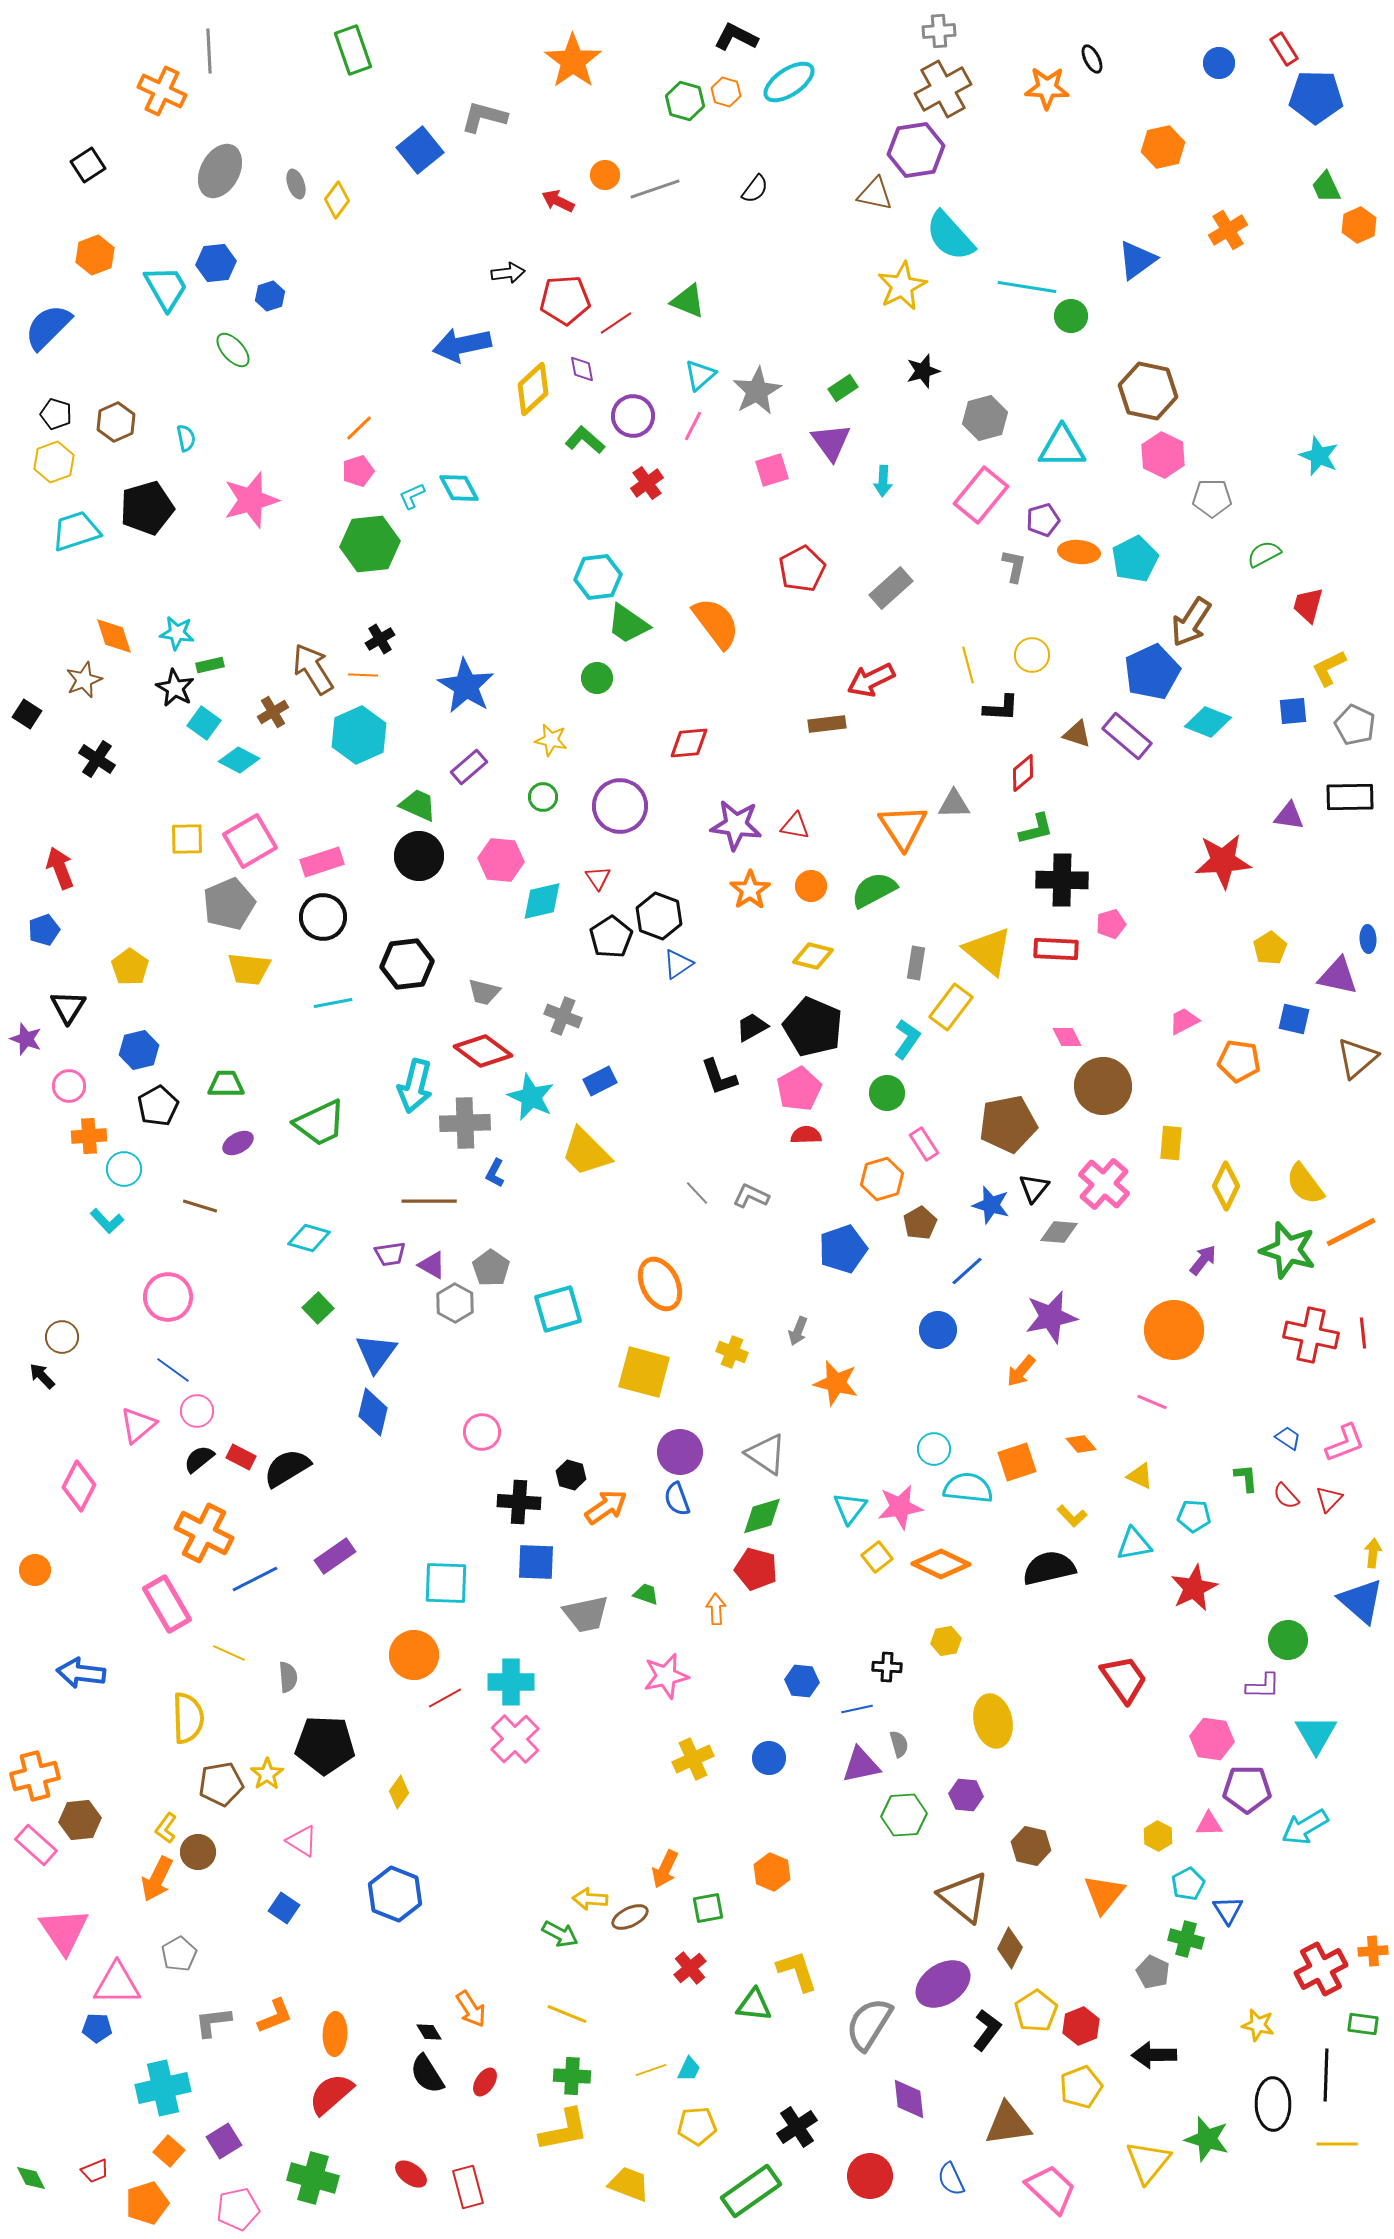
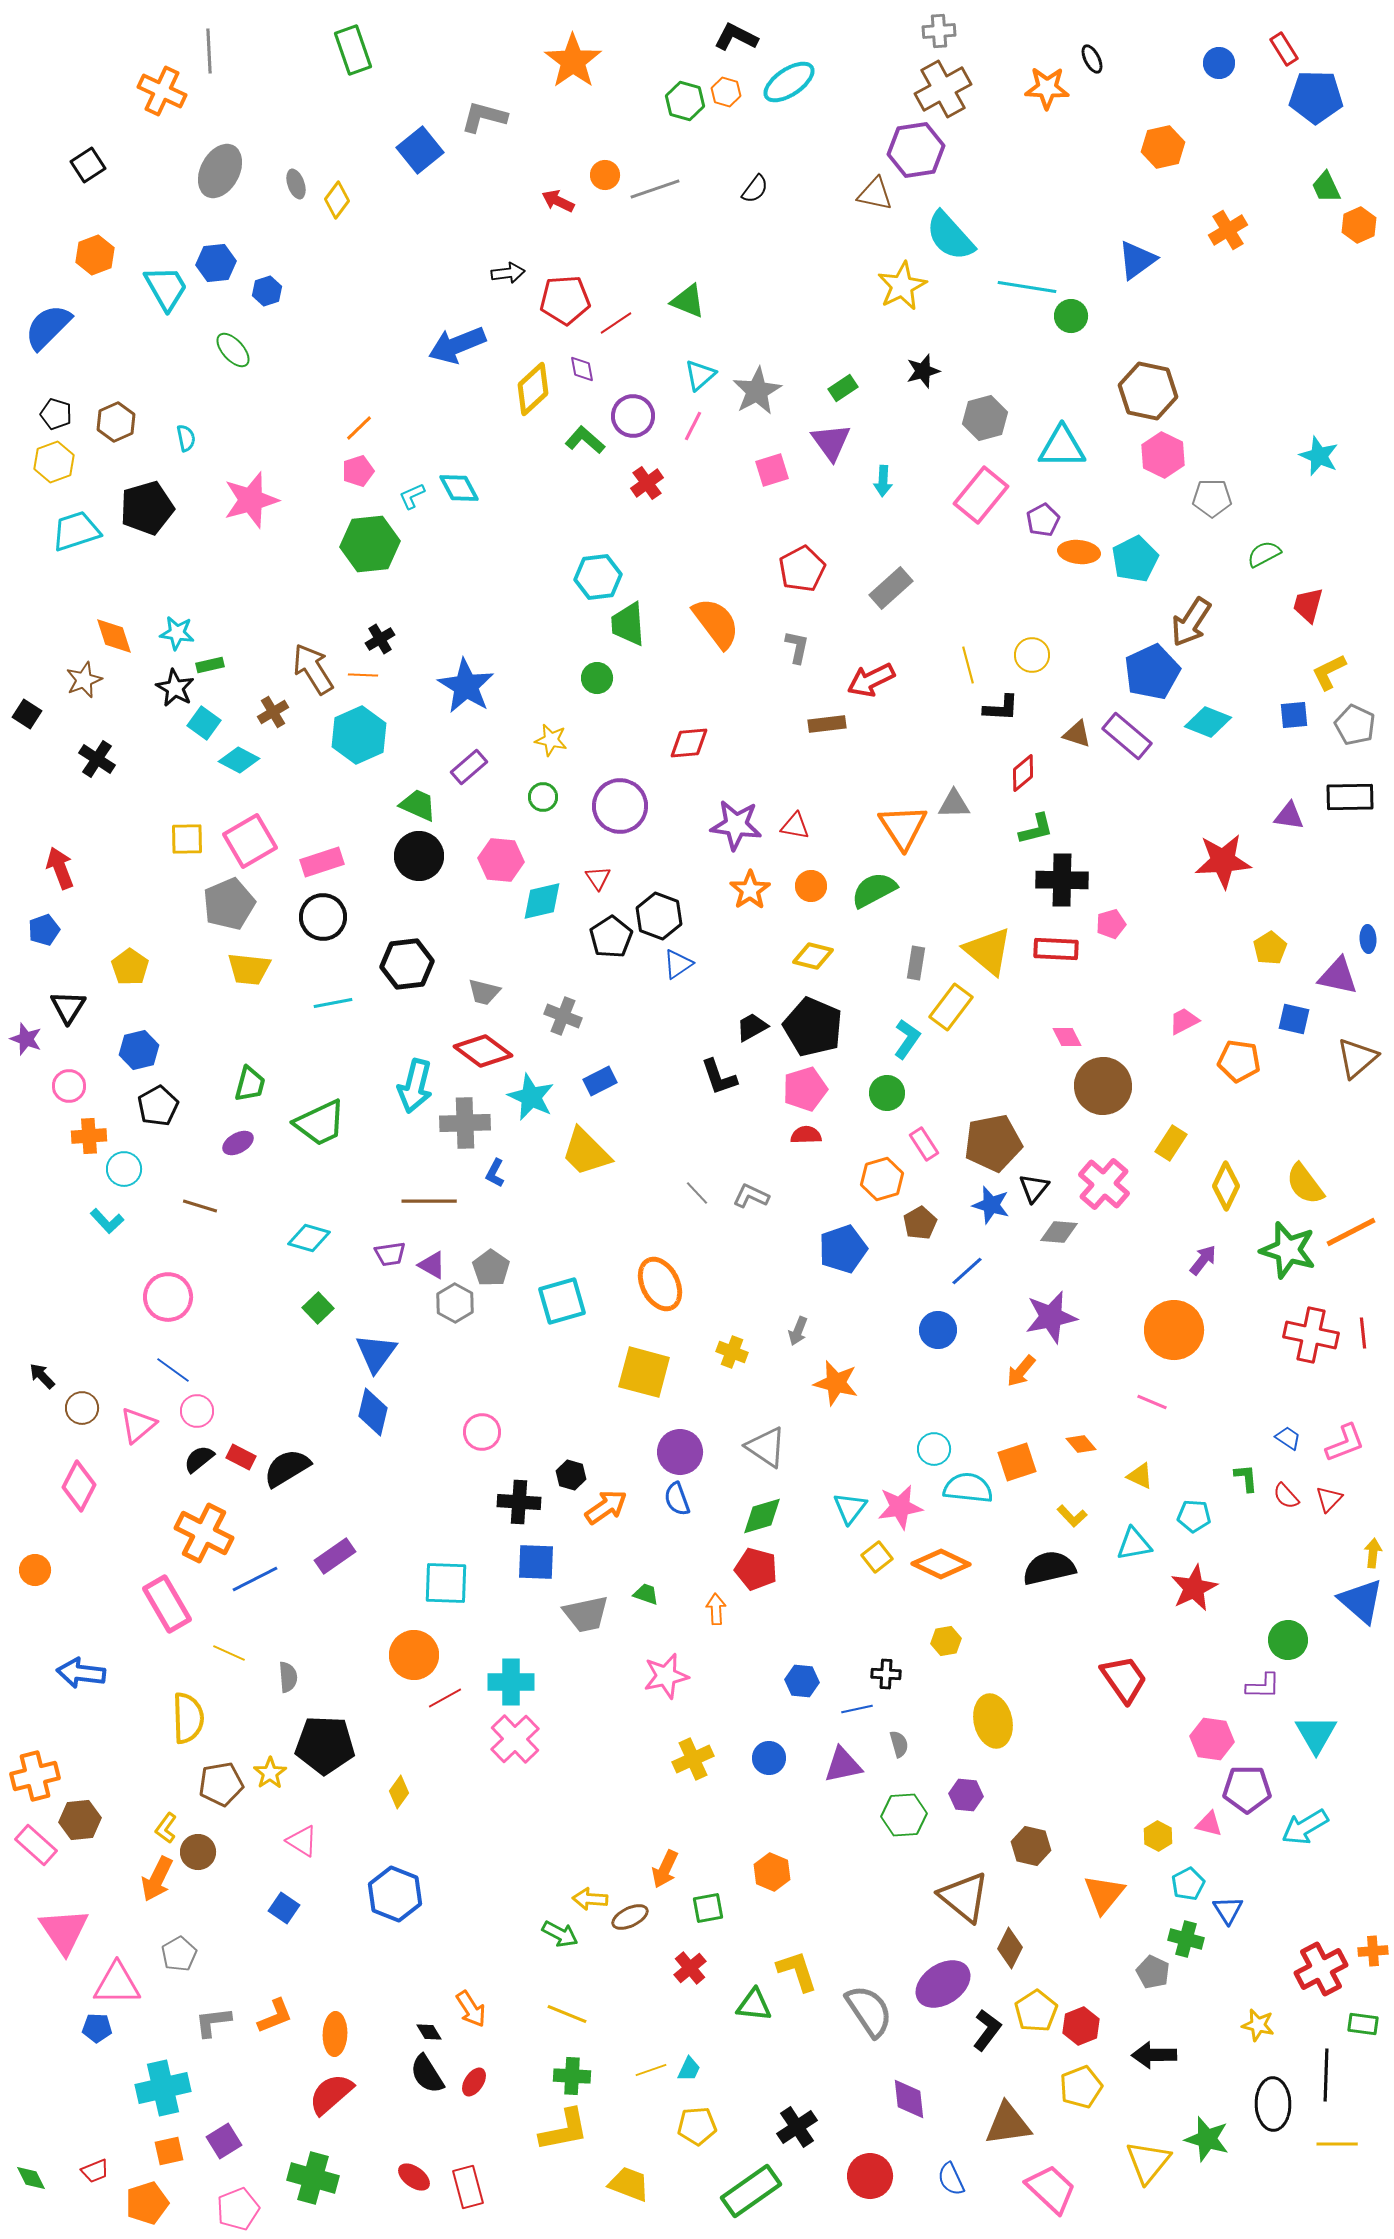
blue hexagon at (270, 296): moved 3 px left, 5 px up
blue arrow at (462, 345): moved 5 px left; rotated 10 degrees counterclockwise
purple pentagon at (1043, 520): rotated 12 degrees counterclockwise
gray L-shape at (1014, 566): moved 217 px left, 81 px down
green trapezoid at (628, 624): rotated 51 degrees clockwise
yellow L-shape at (1329, 668): moved 4 px down
blue square at (1293, 711): moved 1 px right, 4 px down
green trapezoid at (226, 1084): moved 24 px right; rotated 105 degrees clockwise
pink pentagon at (799, 1089): moved 6 px right; rotated 12 degrees clockwise
brown pentagon at (1008, 1124): moved 15 px left, 19 px down
yellow rectangle at (1171, 1143): rotated 28 degrees clockwise
cyan square at (558, 1309): moved 4 px right, 8 px up
brown circle at (62, 1337): moved 20 px right, 71 px down
gray triangle at (766, 1454): moved 7 px up
black cross at (887, 1667): moved 1 px left, 7 px down
purple triangle at (861, 1765): moved 18 px left
yellow star at (267, 1774): moved 3 px right, 1 px up
pink triangle at (1209, 1824): rotated 16 degrees clockwise
gray semicircle at (869, 2024): moved 13 px up; rotated 114 degrees clockwise
red ellipse at (485, 2082): moved 11 px left
orange square at (169, 2151): rotated 36 degrees clockwise
red ellipse at (411, 2174): moved 3 px right, 3 px down
pink pentagon at (238, 2209): rotated 9 degrees counterclockwise
